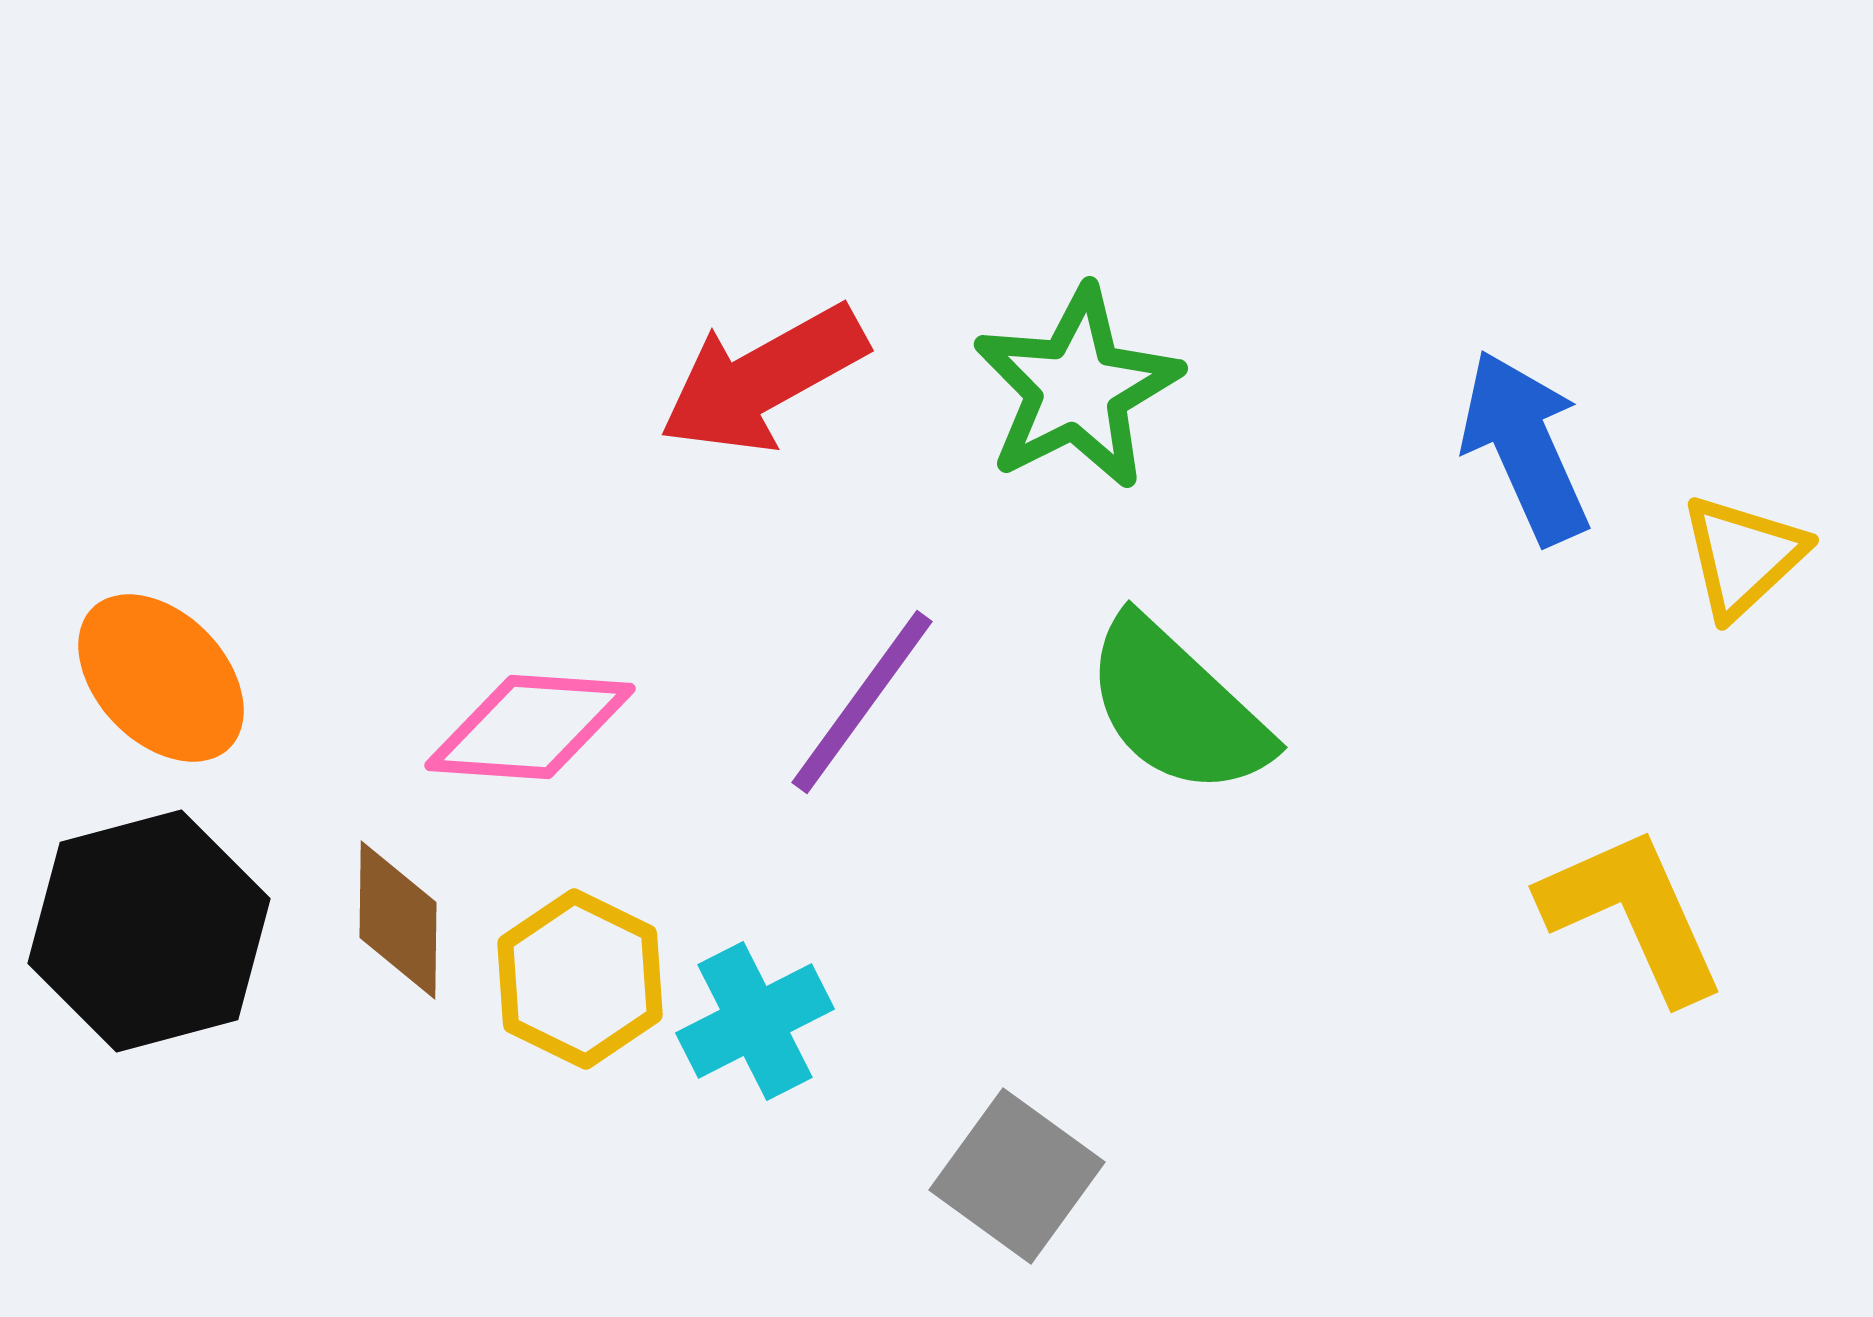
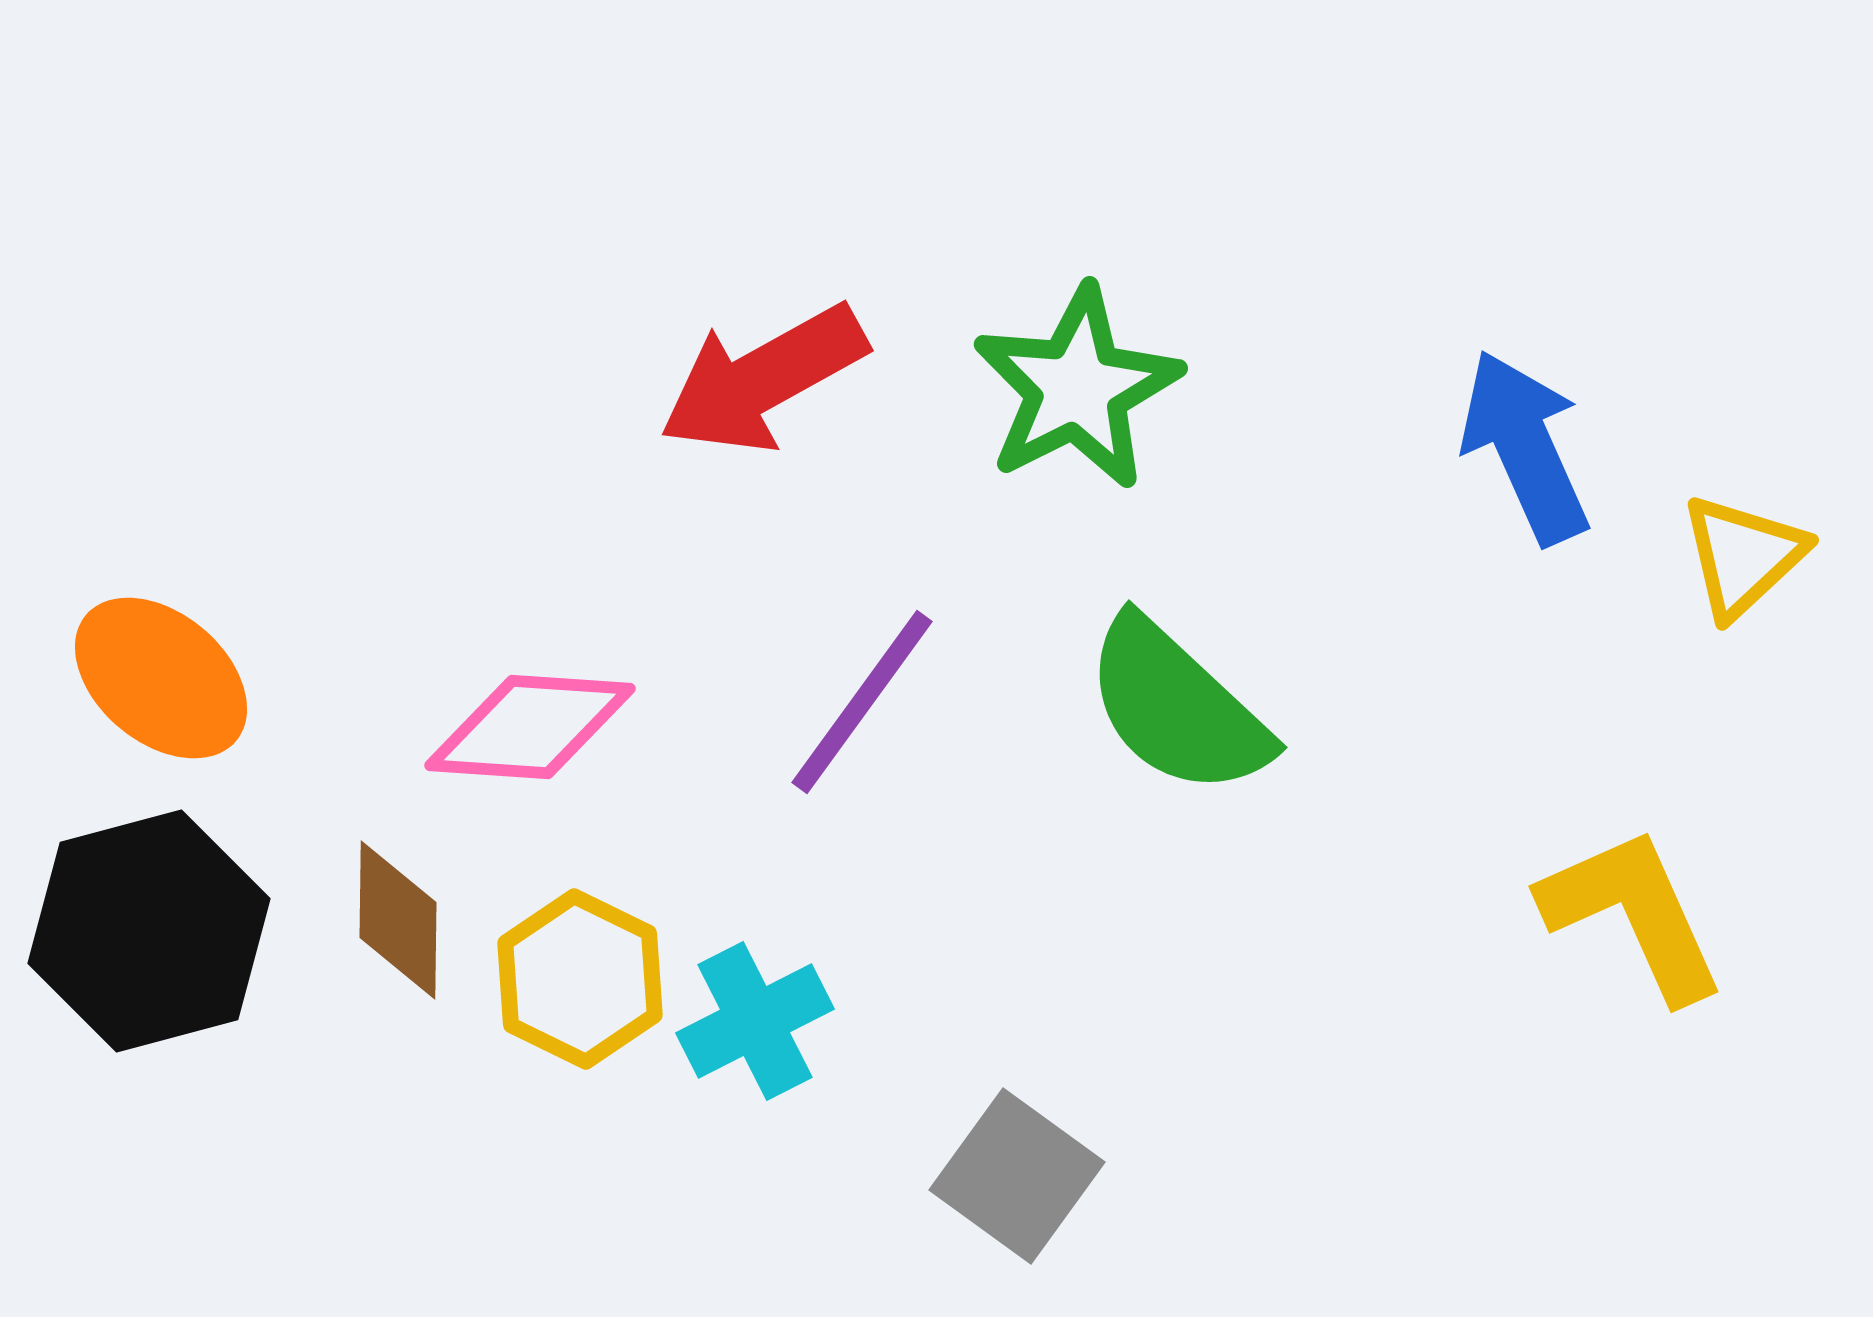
orange ellipse: rotated 6 degrees counterclockwise
